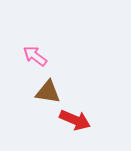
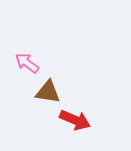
pink arrow: moved 8 px left, 7 px down
